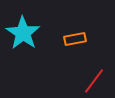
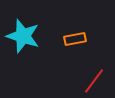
cyan star: moved 3 px down; rotated 16 degrees counterclockwise
